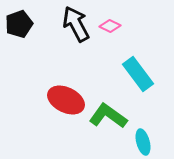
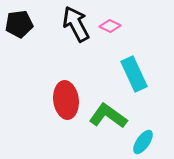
black pentagon: rotated 12 degrees clockwise
cyan rectangle: moved 4 px left; rotated 12 degrees clockwise
red ellipse: rotated 57 degrees clockwise
cyan ellipse: rotated 50 degrees clockwise
